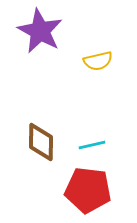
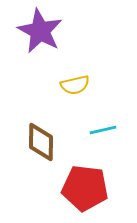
yellow semicircle: moved 23 px left, 24 px down
cyan line: moved 11 px right, 15 px up
red pentagon: moved 3 px left, 2 px up
